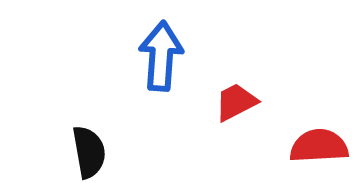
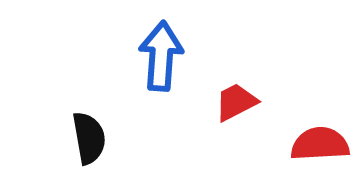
red semicircle: moved 1 px right, 2 px up
black semicircle: moved 14 px up
